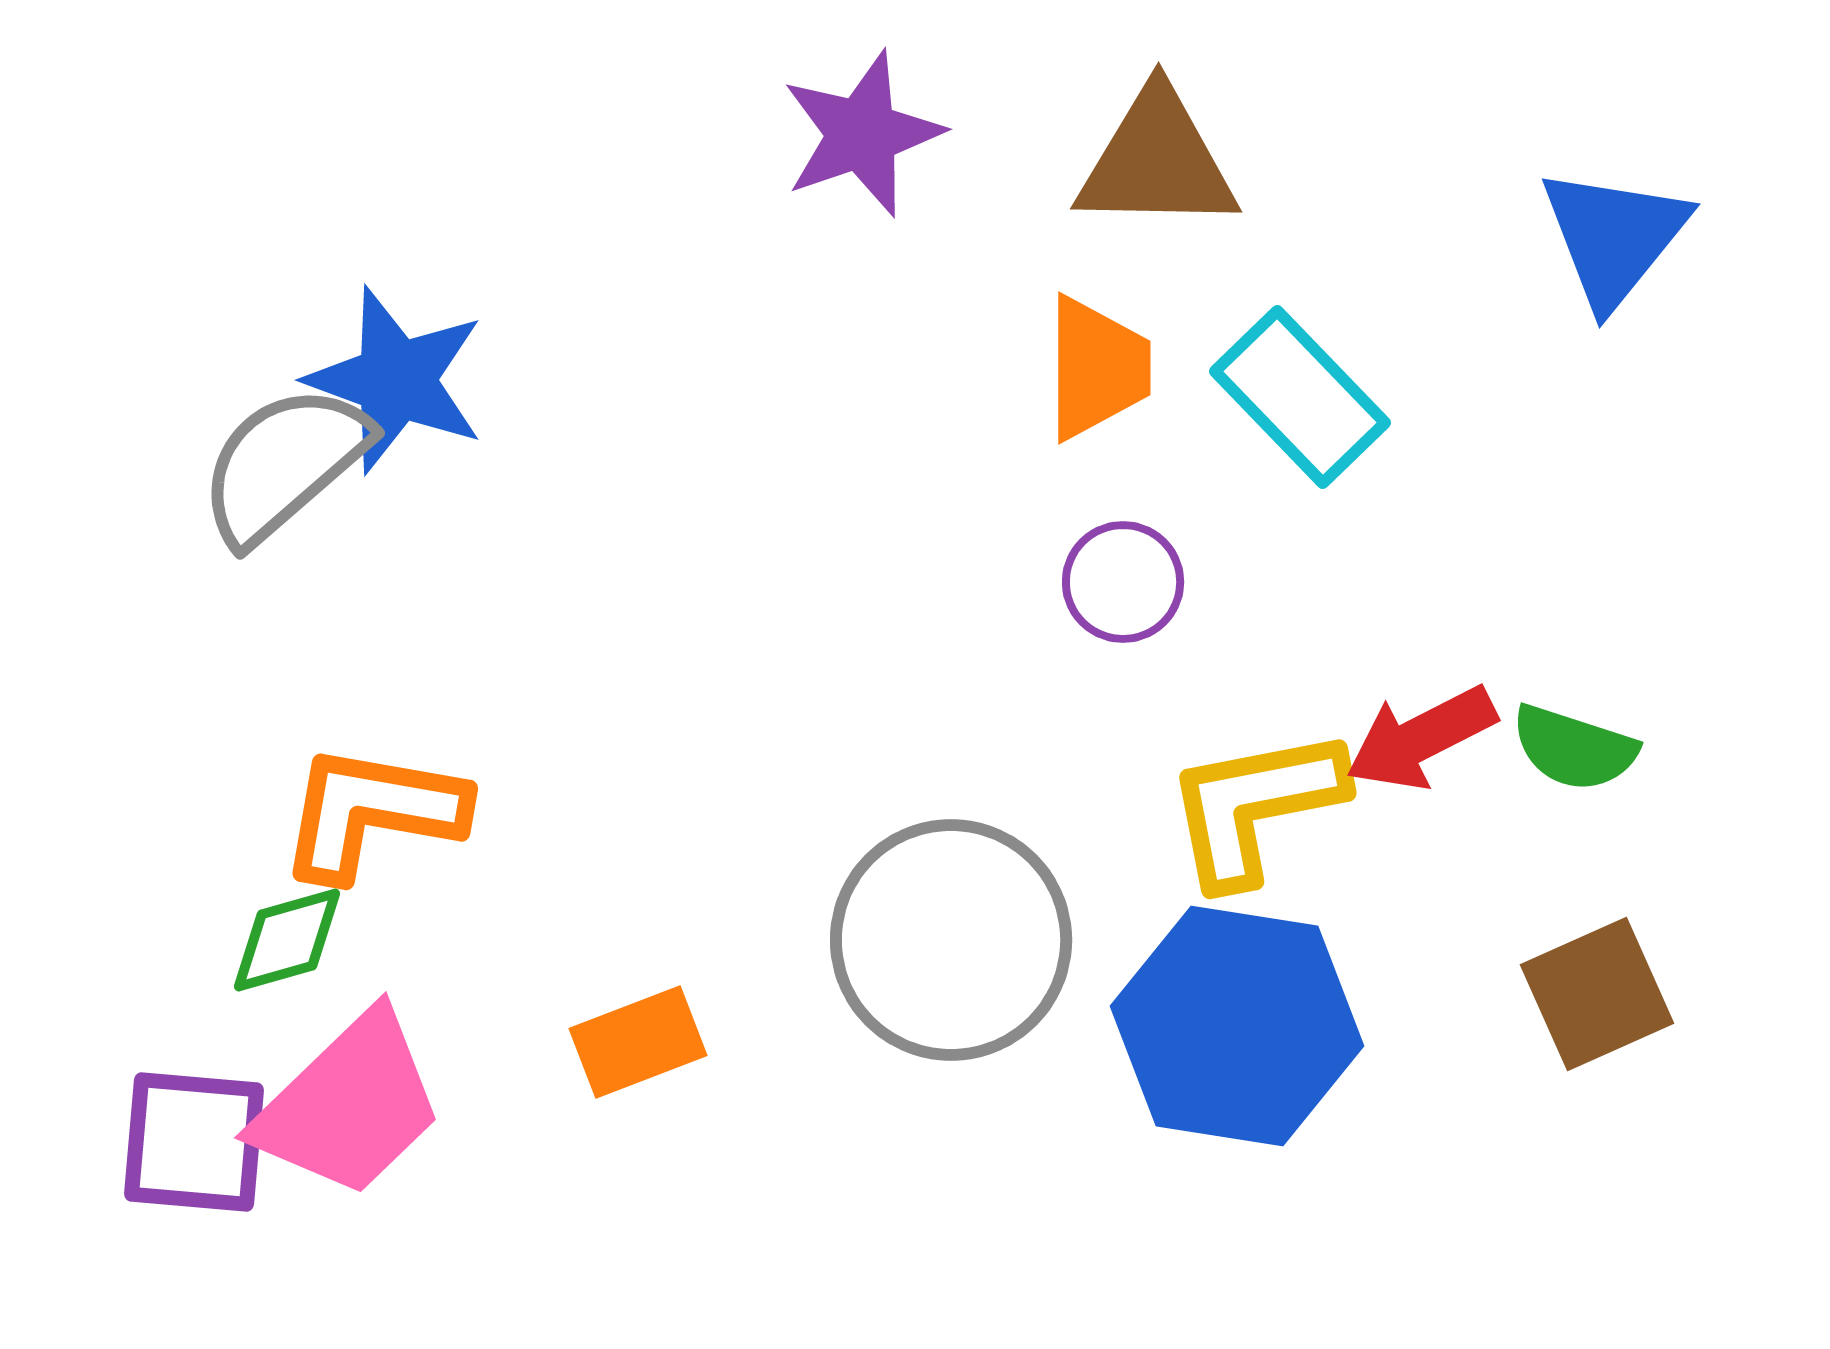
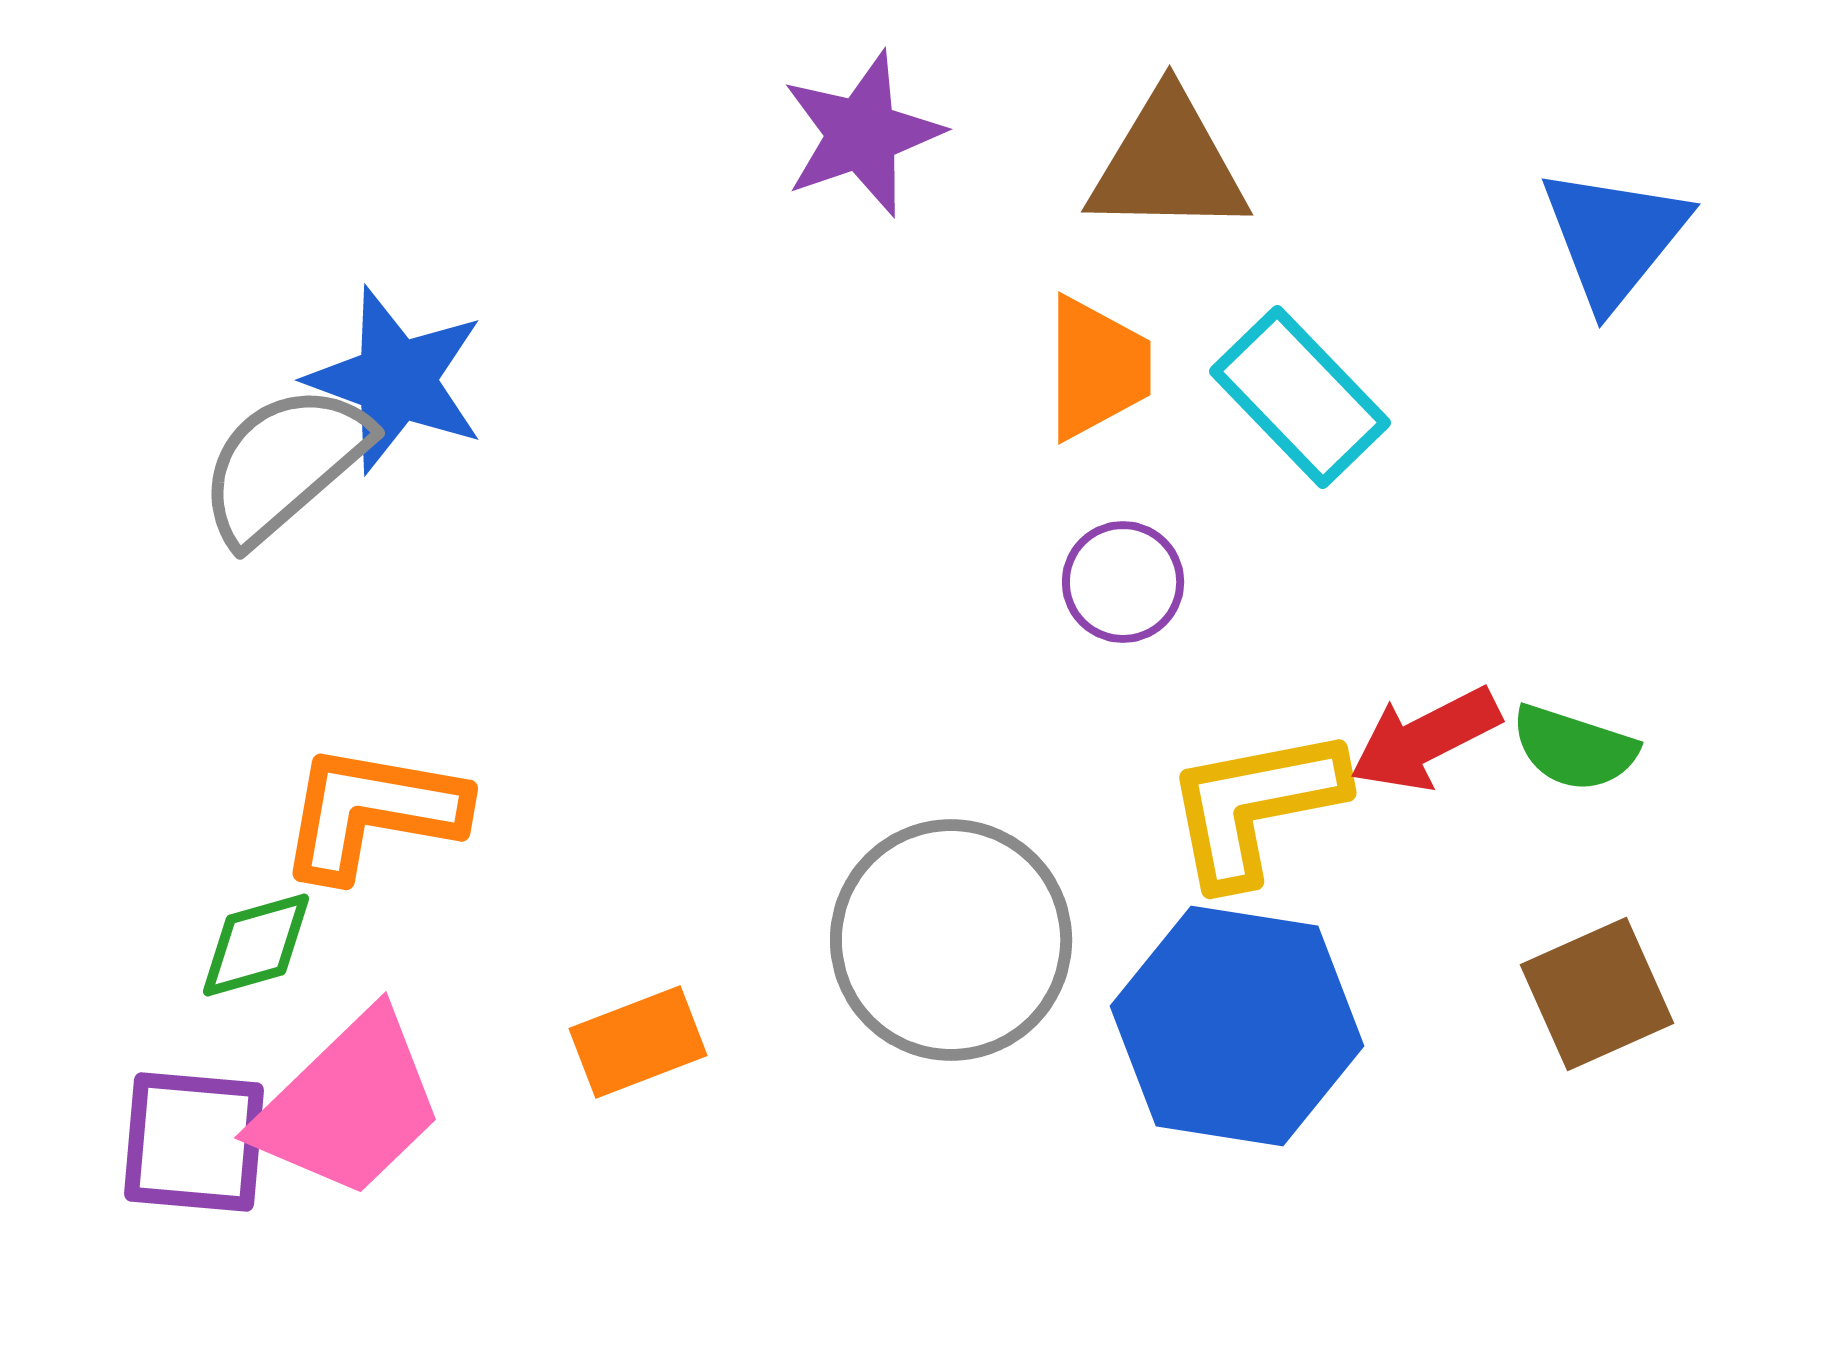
brown triangle: moved 11 px right, 3 px down
red arrow: moved 4 px right, 1 px down
green diamond: moved 31 px left, 5 px down
